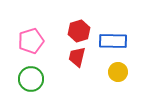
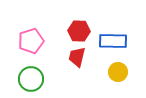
red hexagon: rotated 20 degrees clockwise
